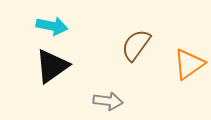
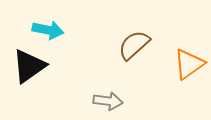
cyan arrow: moved 4 px left, 4 px down
brown semicircle: moved 2 px left; rotated 12 degrees clockwise
black triangle: moved 23 px left
